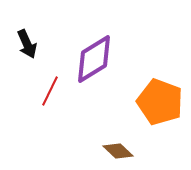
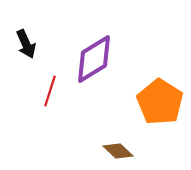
black arrow: moved 1 px left
red line: rotated 8 degrees counterclockwise
orange pentagon: rotated 12 degrees clockwise
